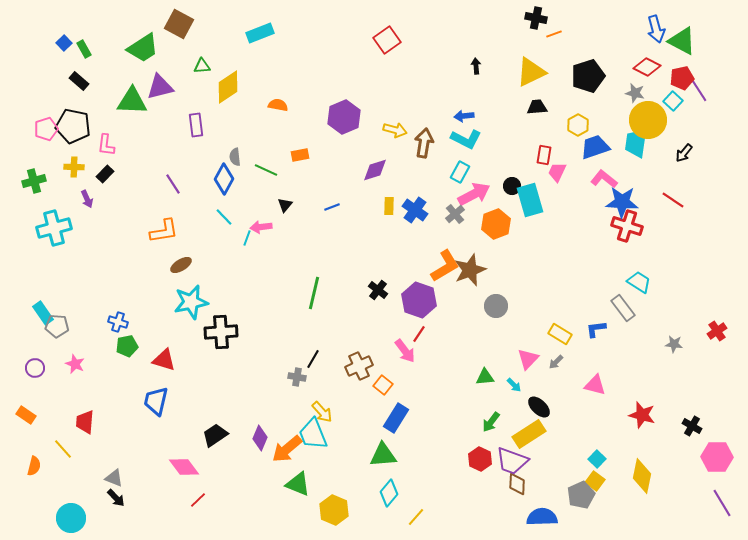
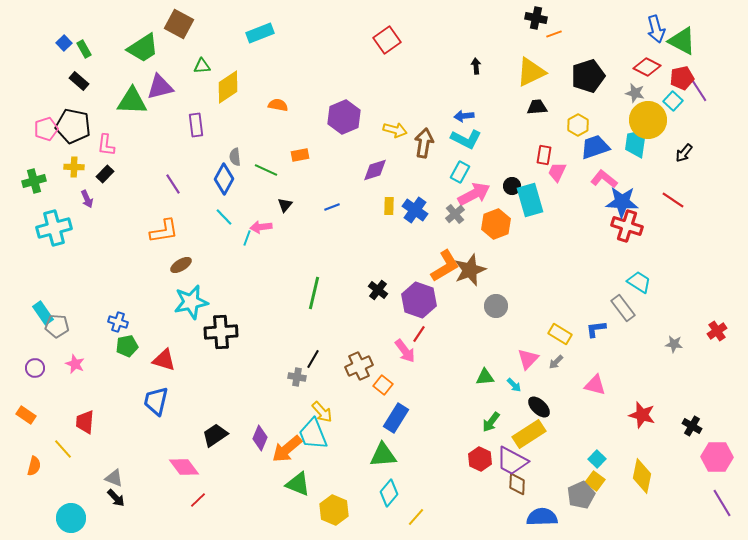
purple trapezoid at (512, 461): rotated 8 degrees clockwise
